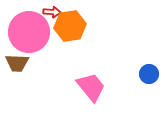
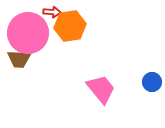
pink circle: moved 1 px left, 1 px down
brown trapezoid: moved 2 px right, 4 px up
blue circle: moved 3 px right, 8 px down
pink trapezoid: moved 10 px right, 2 px down
